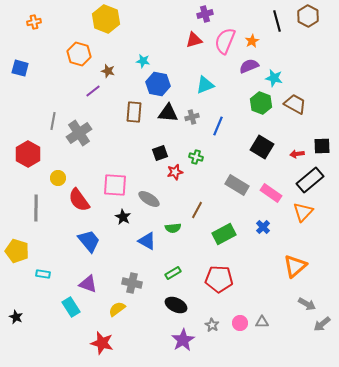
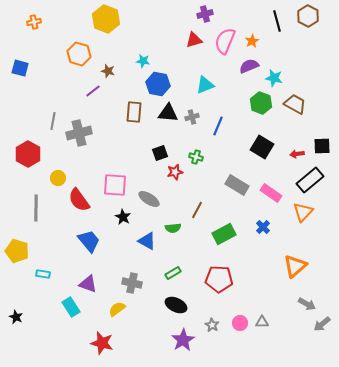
gray cross at (79, 133): rotated 20 degrees clockwise
